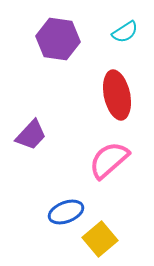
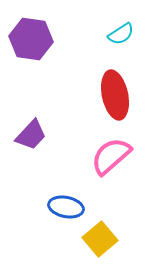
cyan semicircle: moved 4 px left, 2 px down
purple hexagon: moved 27 px left
red ellipse: moved 2 px left
pink semicircle: moved 2 px right, 4 px up
blue ellipse: moved 5 px up; rotated 32 degrees clockwise
